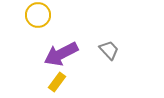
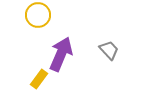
purple arrow: rotated 140 degrees clockwise
yellow rectangle: moved 18 px left, 3 px up
